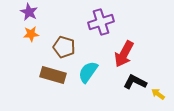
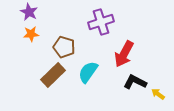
brown rectangle: rotated 60 degrees counterclockwise
